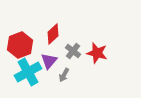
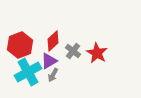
red diamond: moved 7 px down
red star: rotated 15 degrees clockwise
purple triangle: rotated 18 degrees clockwise
gray arrow: moved 11 px left
